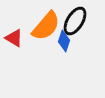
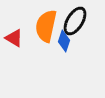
orange semicircle: rotated 152 degrees clockwise
